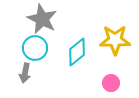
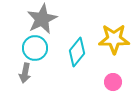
gray star: rotated 20 degrees clockwise
yellow star: moved 1 px left, 1 px up
cyan diamond: rotated 12 degrees counterclockwise
pink circle: moved 2 px right, 1 px up
